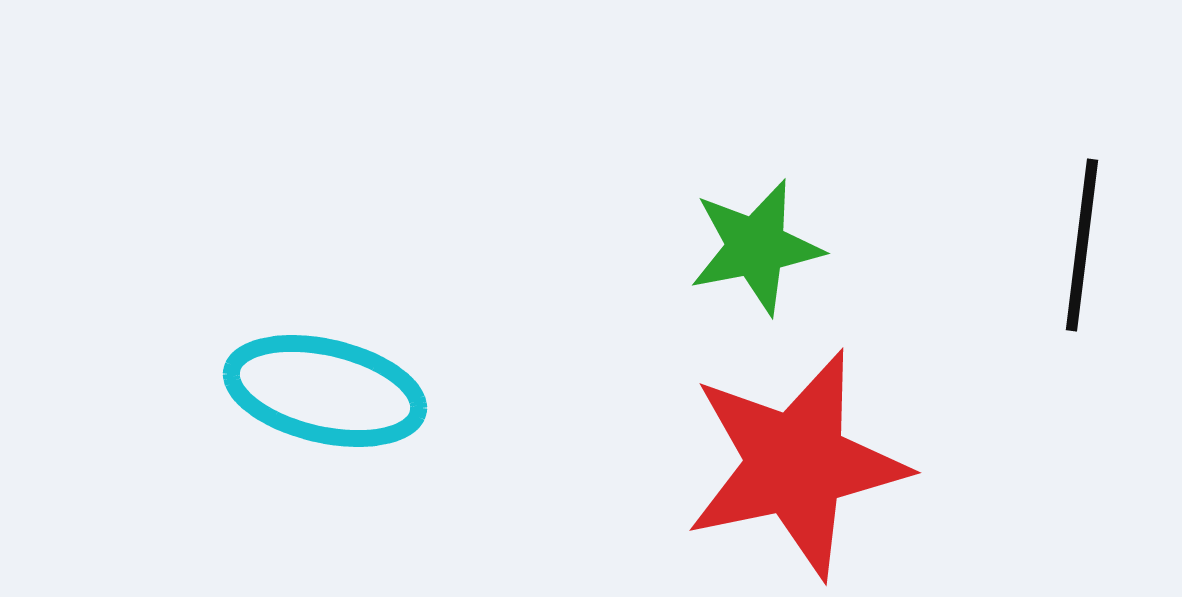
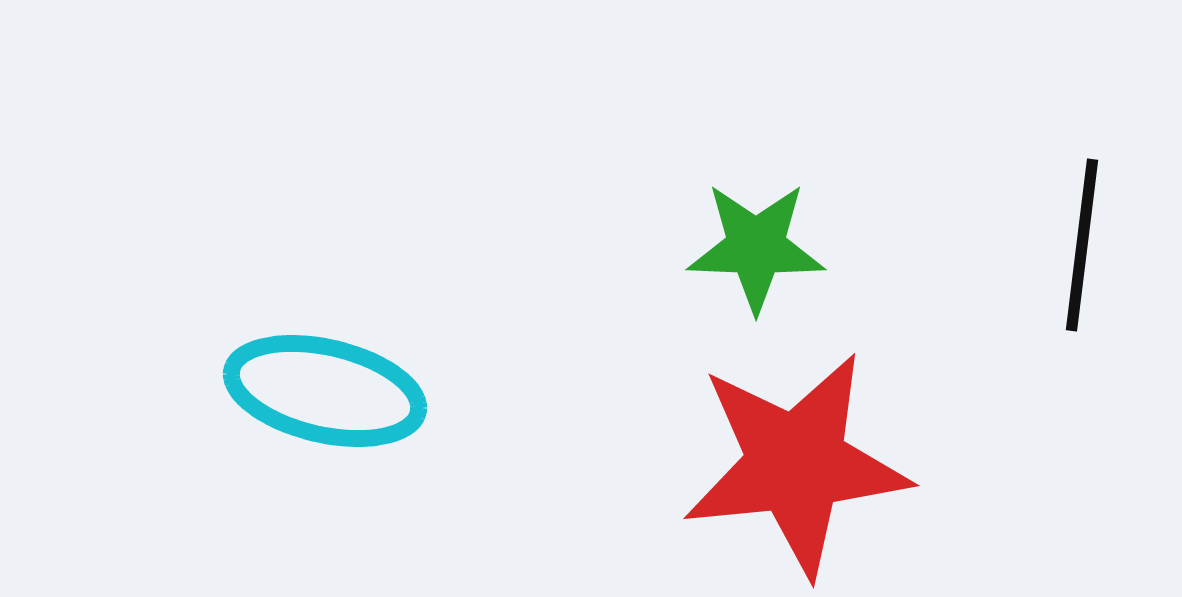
green star: rotated 13 degrees clockwise
red star: rotated 6 degrees clockwise
